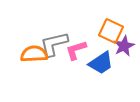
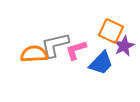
gray L-shape: moved 1 px right, 1 px down
blue trapezoid: rotated 12 degrees counterclockwise
